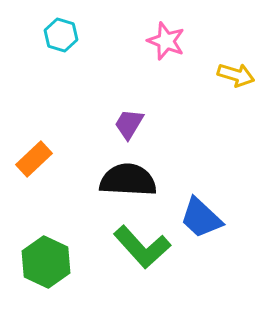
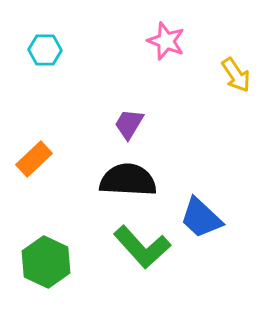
cyan hexagon: moved 16 px left, 15 px down; rotated 16 degrees counterclockwise
yellow arrow: rotated 39 degrees clockwise
